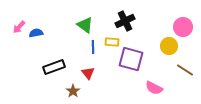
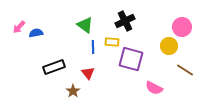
pink circle: moved 1 px left
